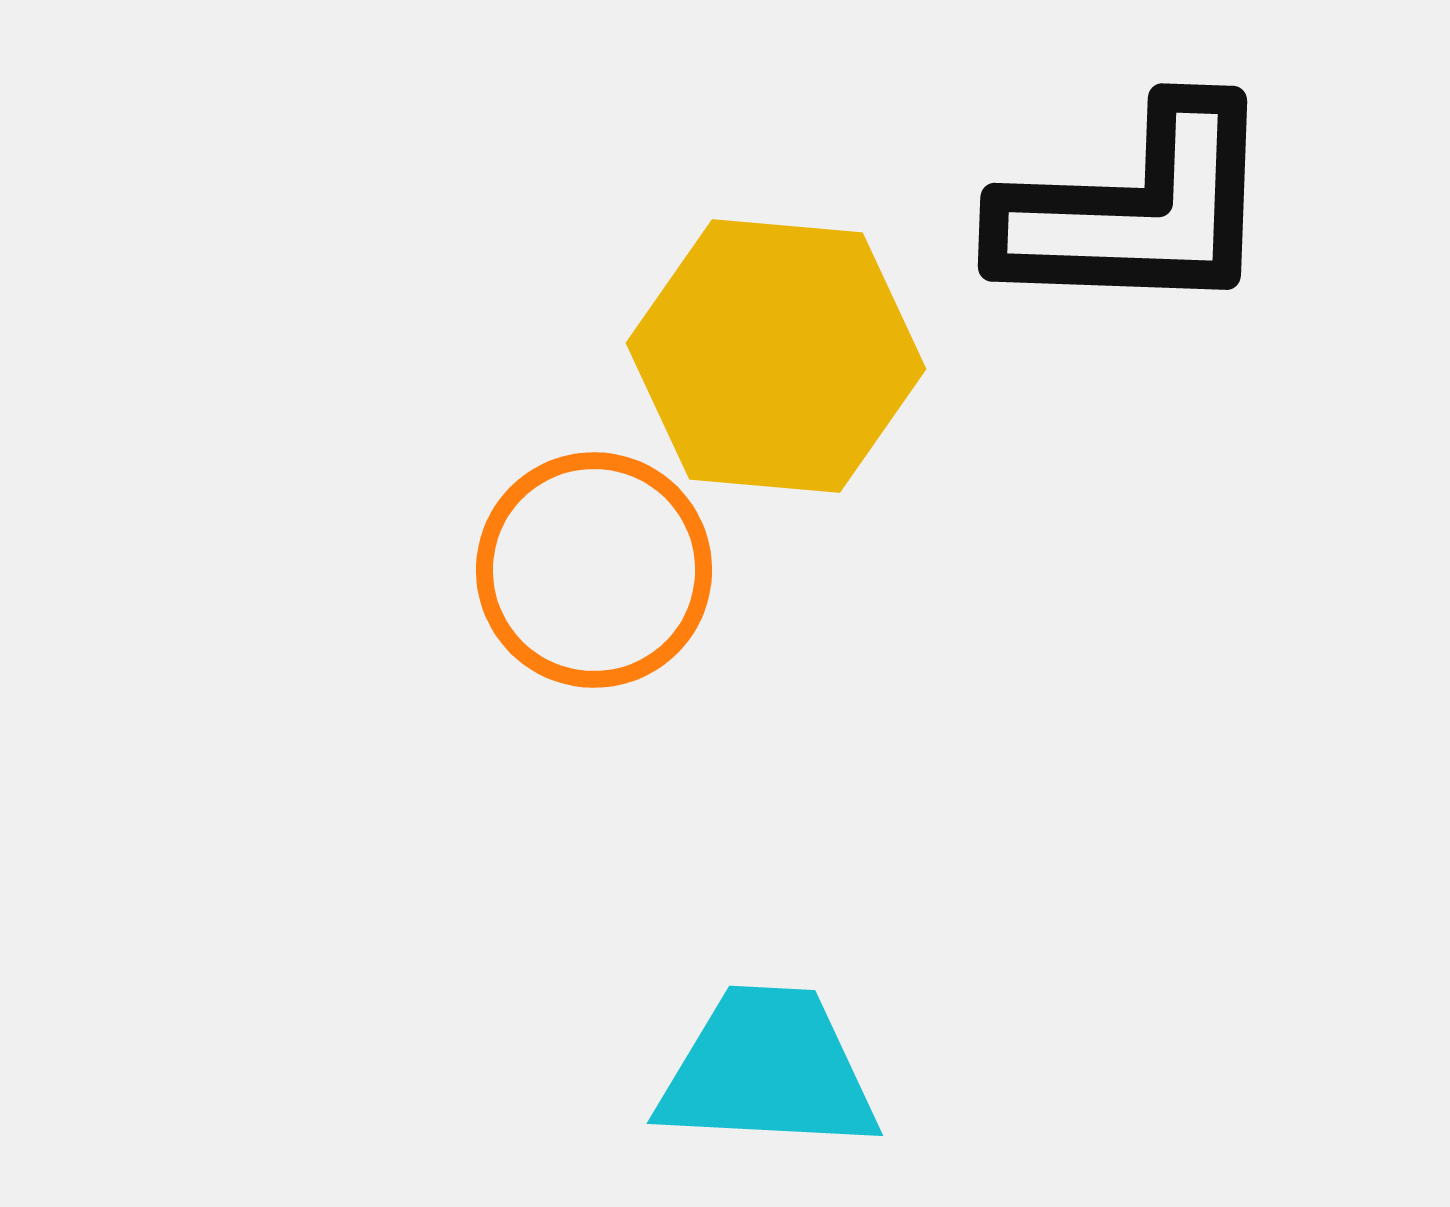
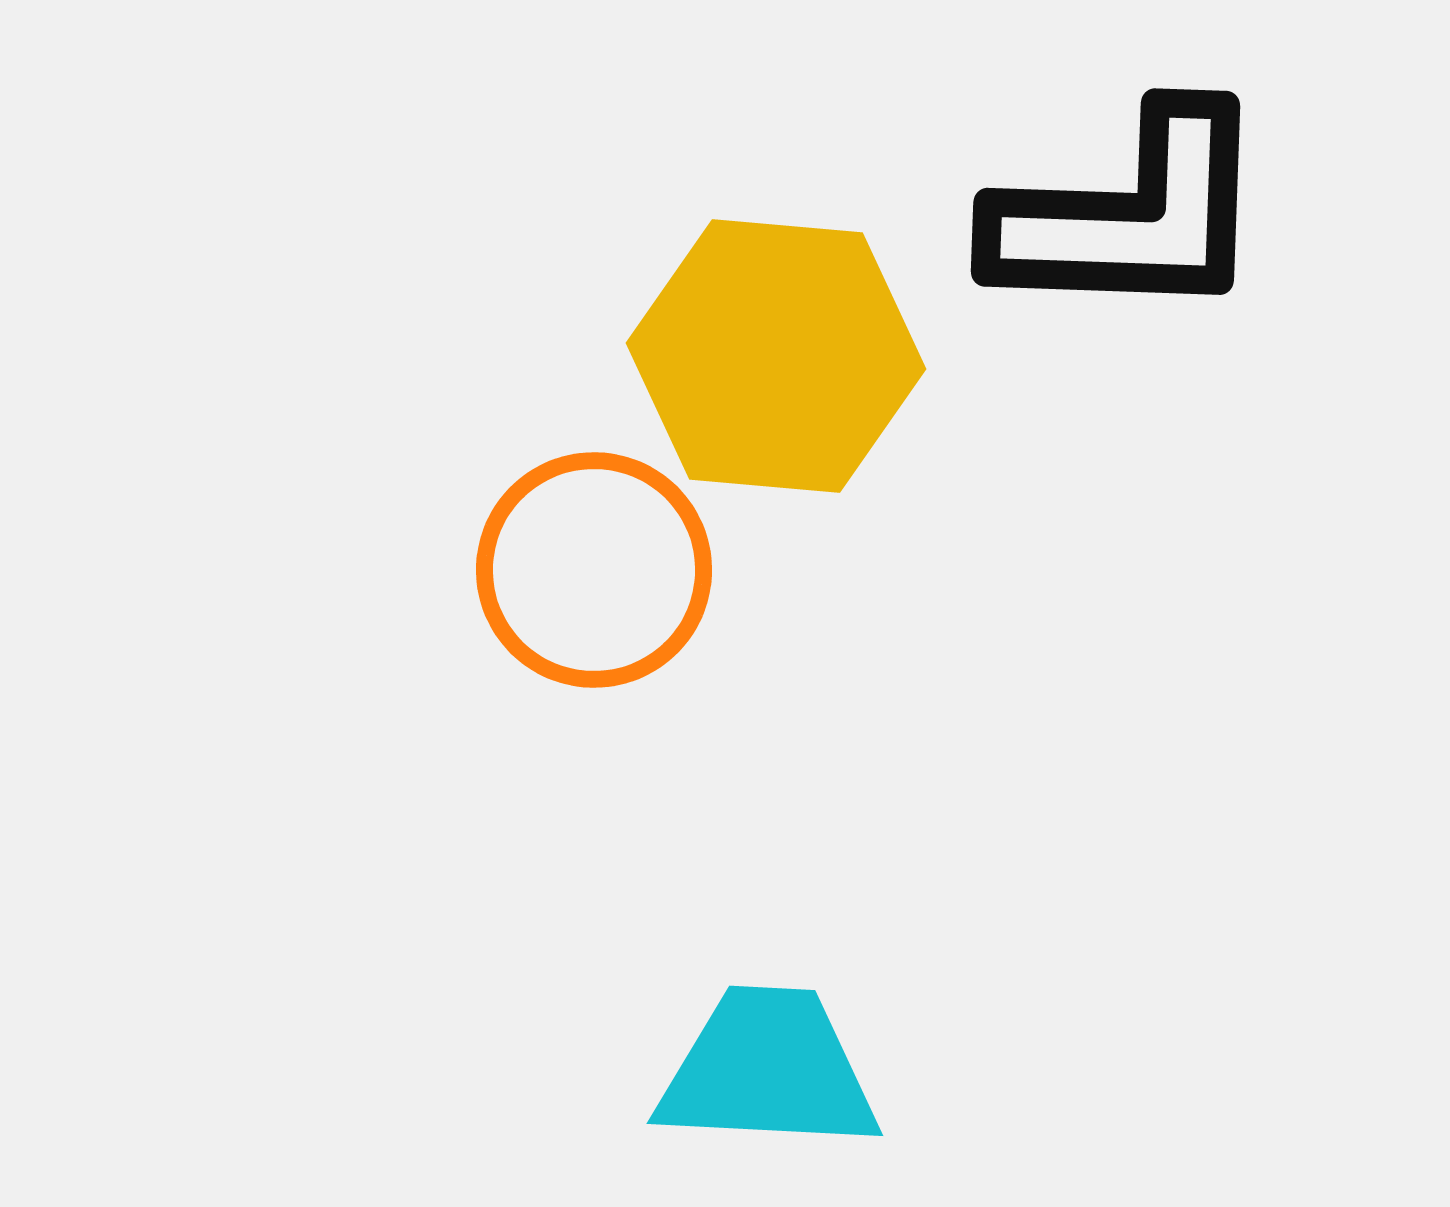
black L-shape: moved 7 px left, 5 px down
